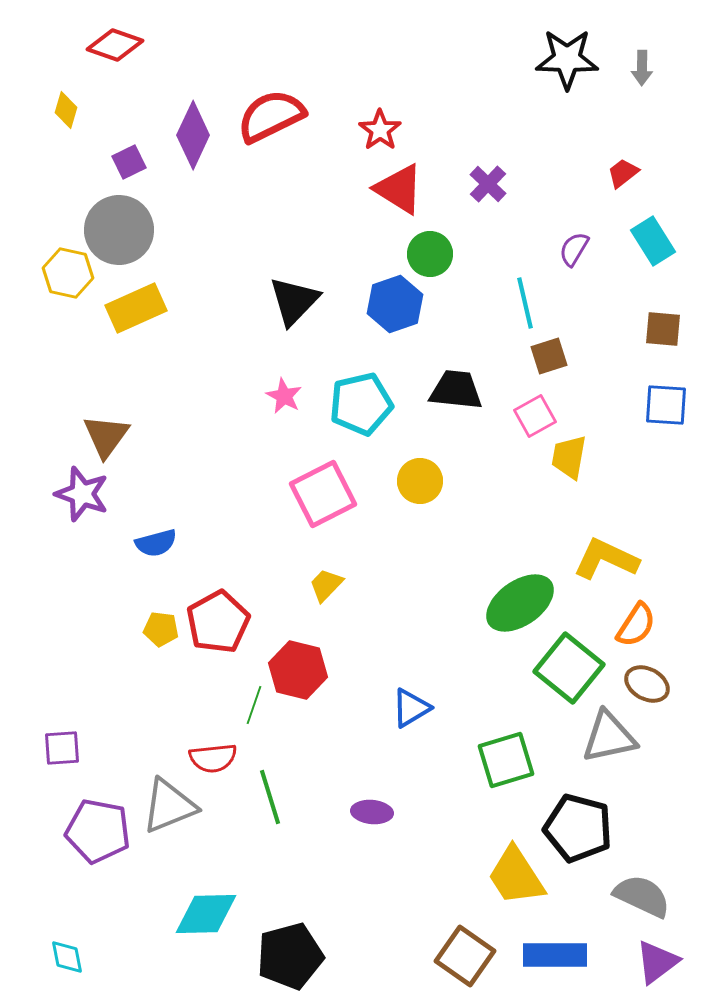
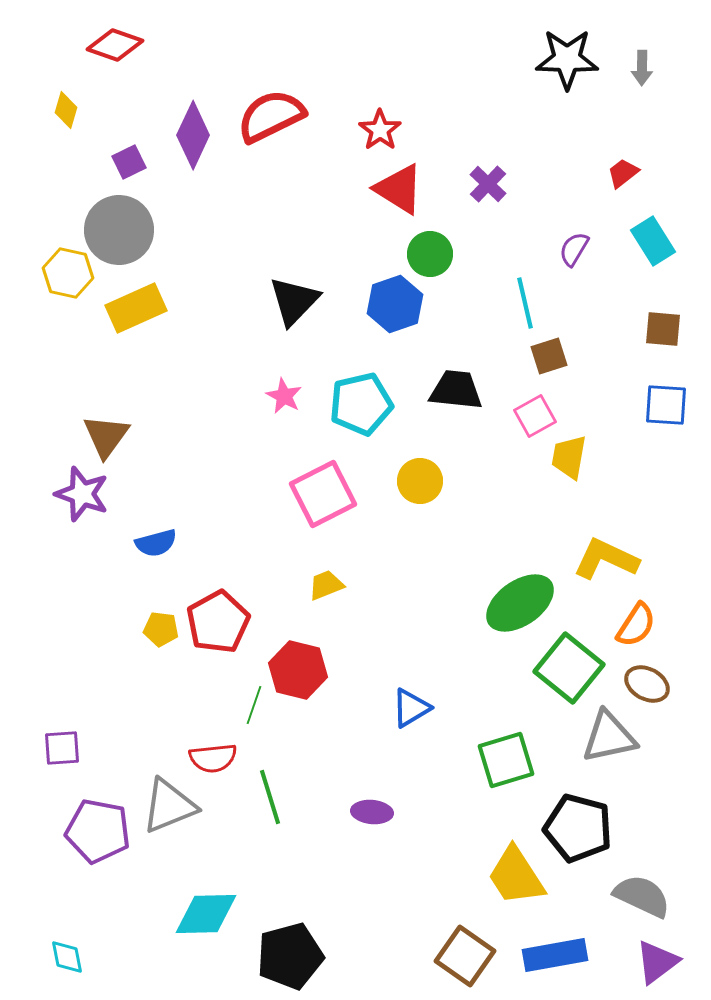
yellow trapezoid at (326, 585): rotated 24 degrees clockwise
blue rectangle at (555, 955): rotated 10 degrees counterclockwise
